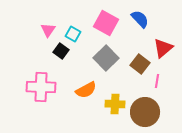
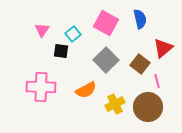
blue semicircle: rotated 30 degrees clockwise
pink triangle: moved 6 px left
cyan square: rotated 21 degrees clockwise
black square: rotated 28 degrees counterclockwise
gray square: moved 2 px down
pink line: rotated 24 degrees counterclockwise
yellow cross: rotated 30 degrees counterclockwise
brown circle: moved 3 px right, 5 px up
